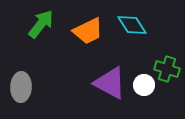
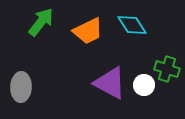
green arrow: moved 2 px up
